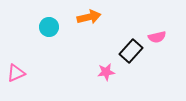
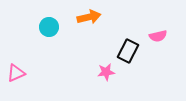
pink semicircle: moved 1 px right, 1 px up
black rectangle: moved 3 px left; rotated 15 degrees counterclockwise
